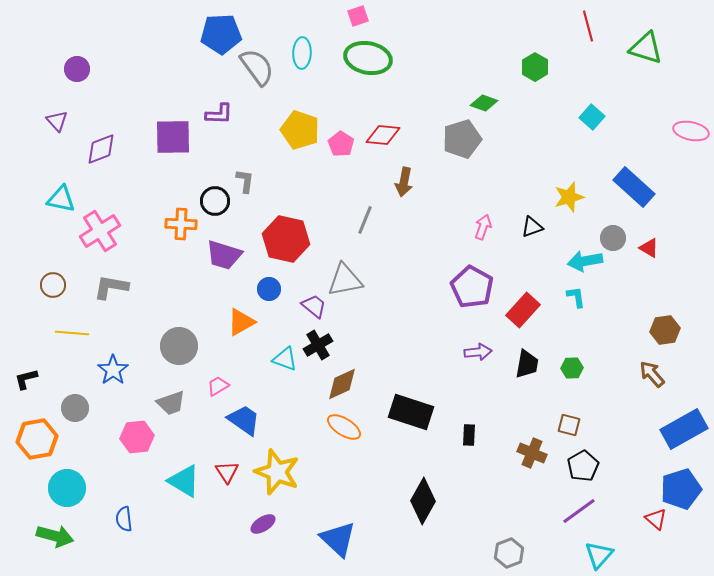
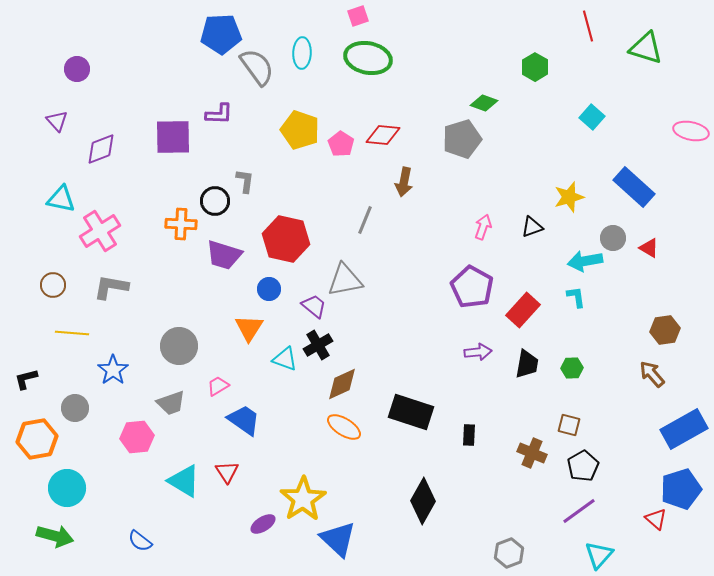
orange triangle at (241, 322): moved 8 px right, 6 px down; rotated 28 degrees counterclockwise
yellow star at (277, 472): moved 26 px right, 27 px down; rotated 18 degrees clockwise
blue semicircle at (124, 519): moved 16 px right, 22 px down; rotated 45 degrees counterclockwise
